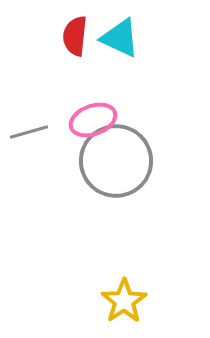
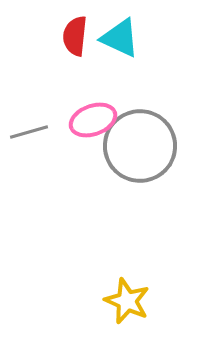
gray circle: moved 24 px right, 15 px up
yellow star: moved 3 px right; rotated 15 degrees counterclockwise
